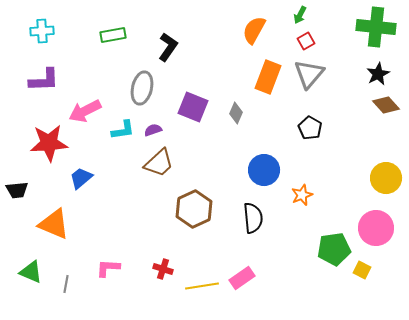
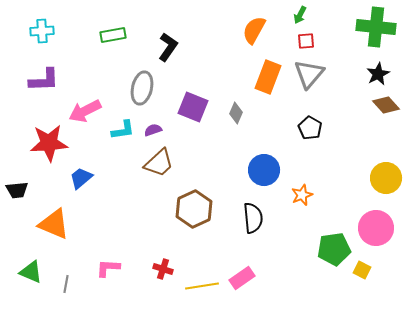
red square: rotated 24 degrees clockwise
